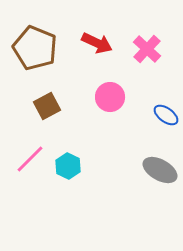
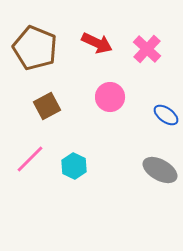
cyan hexagon: moved 6 px right
